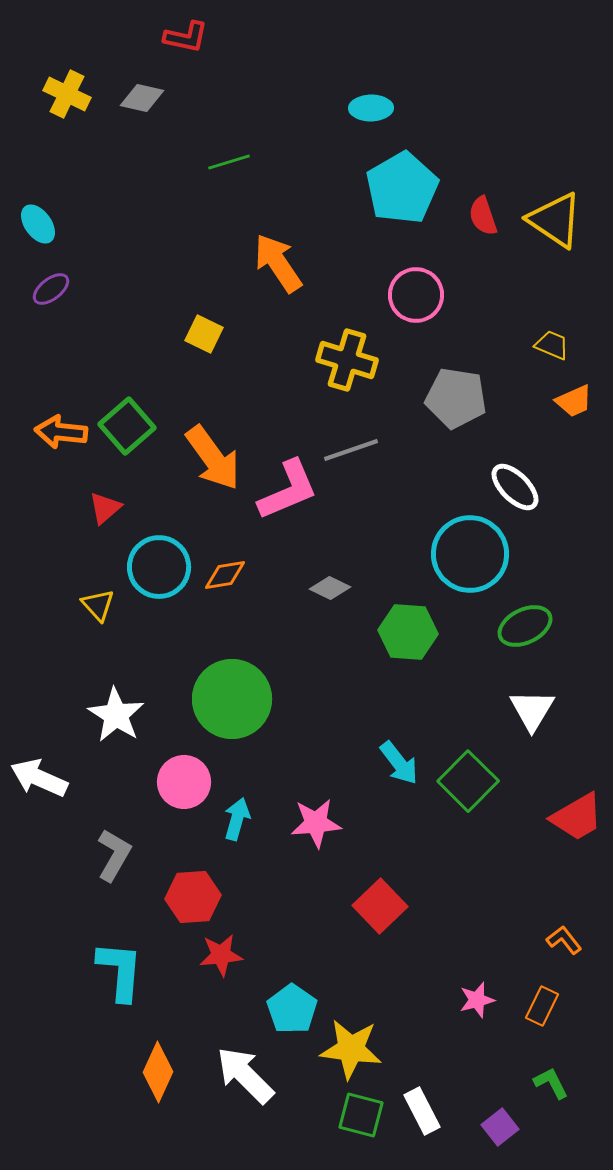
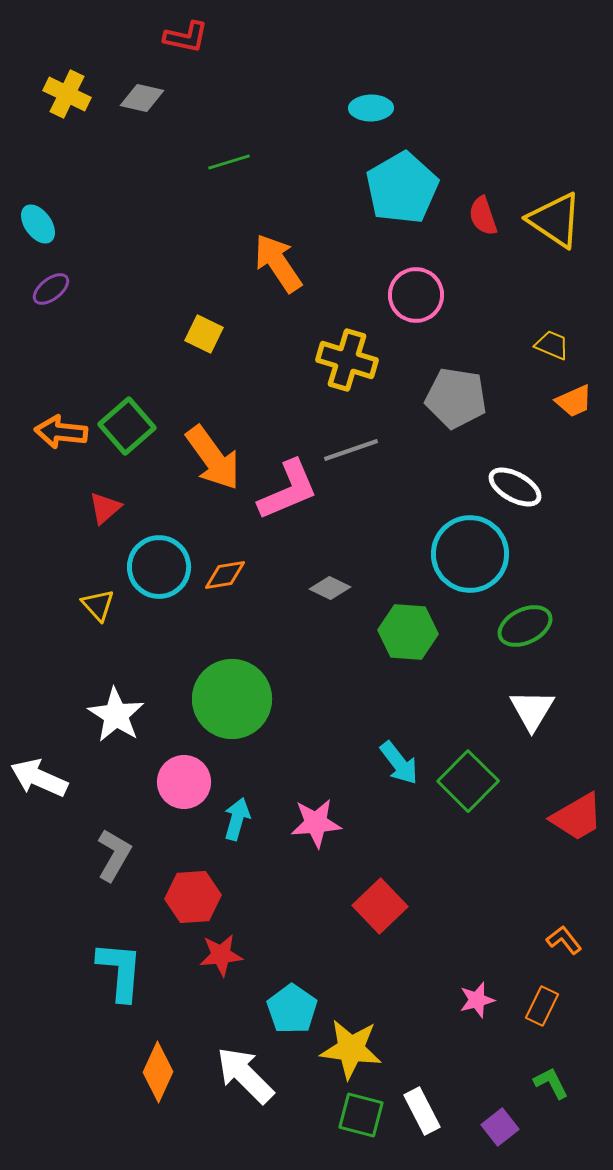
white ellipse at (515, 487): rotated 16 degrees counterclockwise
